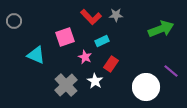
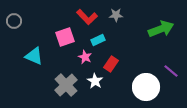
red L-shape: moved 4 px left
cyan rectangle: moved 4 px left, 1 px up
cyan triangle: moved 2 px left, 1 px down
